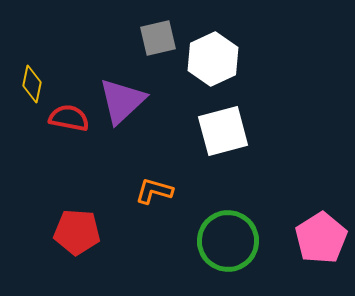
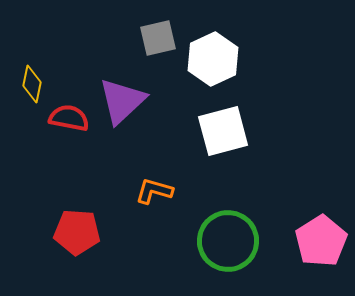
pink pentagon: moved 3 px down
